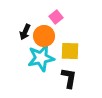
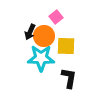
black arrow: moved 5 px right
yellow square: moved 4 px left, 5 px up
cyan star: rotated 12 degrees clockwise
